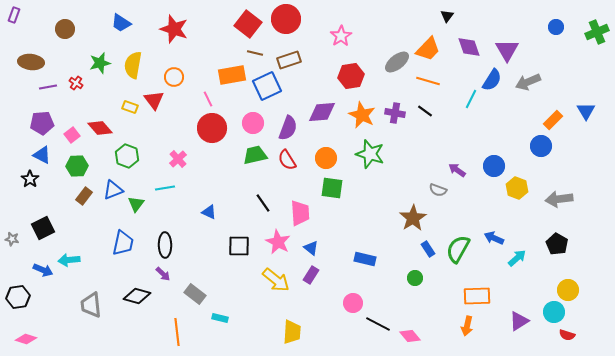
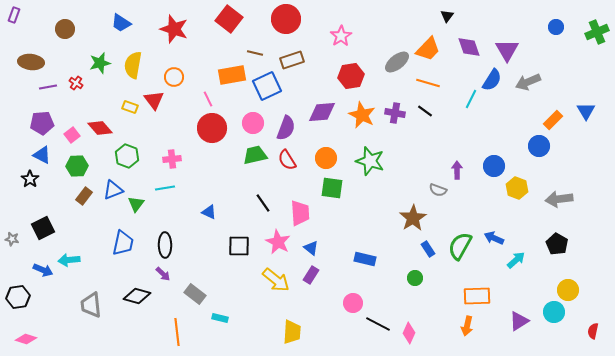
red square at (248, 24): moved 19 px left, 5 px up
brown rectangle at (289, 60): moved 3 px right
orange line at (428, 81): moved 2 px down
purple semicircle at (288, 128): moved 2 px left
blue circle at (541, 146): moved 2 px left
green star at (370, 154): moved 7 px down
pink cross at (178, 159): moved 6 px left; rotated 36 degrees clockwise
purple arrow at (457, 170): rotated 54 degrees clockwise
green semicircle at (458, 249): moved 2 px right, 3 px up
cyan arrow at (517, 258): moved 1 px left, 2 px down
red semicircle at (567, 335): moved 26 px right, 4 px up; rotated 84 degrees clockwise
pink diamond at (410, 336): moved 1 px left, 3 px up; rotated 65 degrees clockwise
